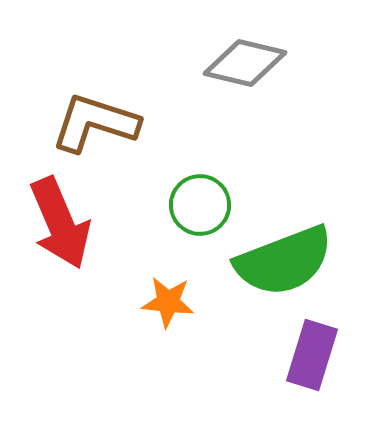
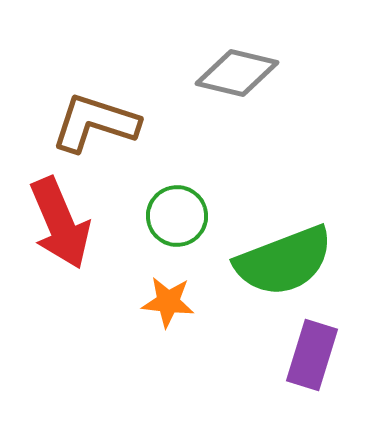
gray diamond: moved 8 px left, 10 px down
green circle: moved 23 px left, 11 px down
